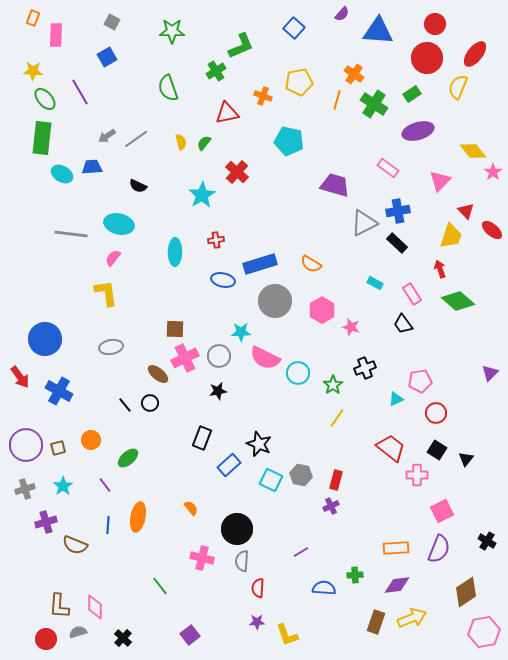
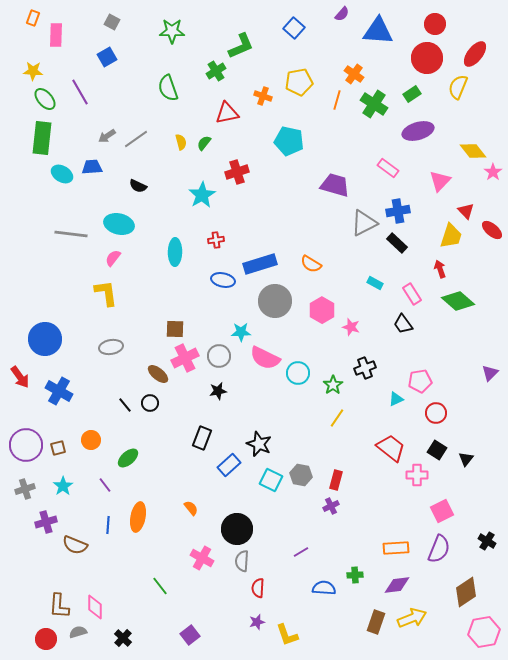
red cross at (237, 172): rotated 30 degrees clockwise
pink cross at (202, 558): rotated 15 degrees clockwise
purple star at (257, 622): rotated 14 degrees counterclockwise
